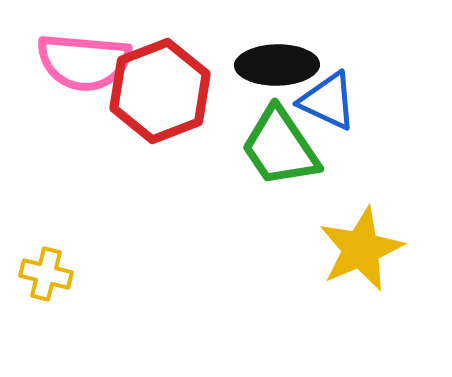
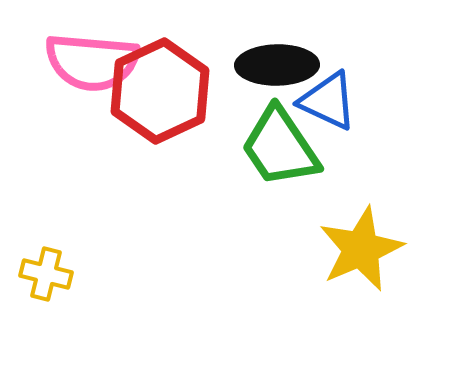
pink semicircle: moved 8 px right
red hexagon: rotated 4 degrees counterclockwise
